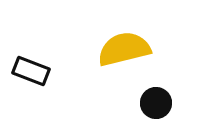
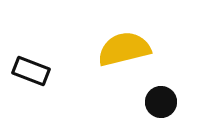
black circle: moved 5 px right, 1 px up
